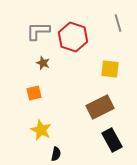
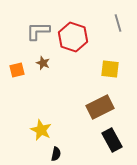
orange square: moved 17 px left, 23 px up
